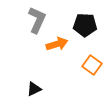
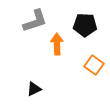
gray L-shape: moved 2 px left, 1 px down; rotated 48 degrees clockwise
orange arrow: rotated 75 degrees counterclockwise
orange square: moved 2 px right
